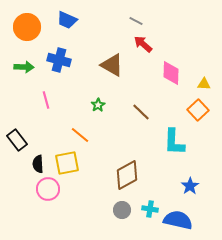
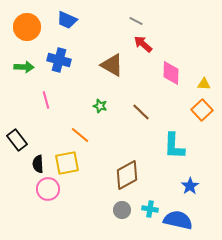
green star: moved 2 px right, 1 px down; rotated 24 degrees counterclockwise
orange square: moved 4 px right
cyan L-shape: moved 4 px down
